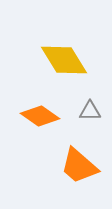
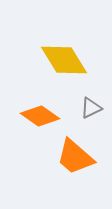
gray triangle: moved 1 px right, 3 px up; rotated 25 degrees counterclockwise
orange trapezoid: moved 4 px left, 9 px up
